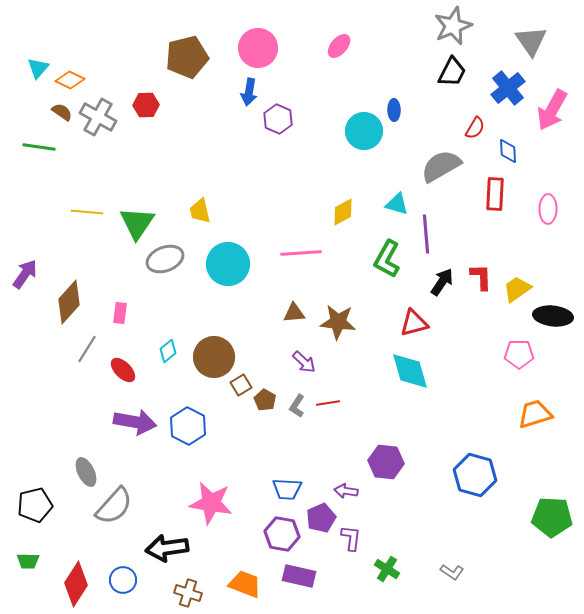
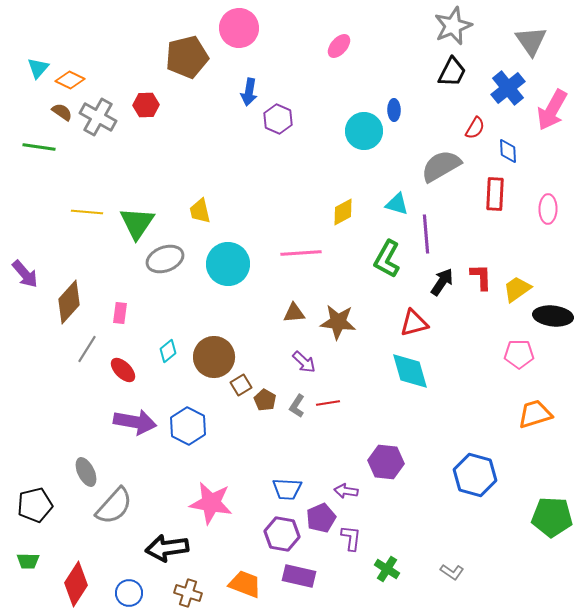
pink circle at (258, 48): moved 19 px left, 20 px up
purple arrow at (25, 274): rotated 104 degrees clockwise
blue circle at (123, 580): moved 6 px right, 13 px down
